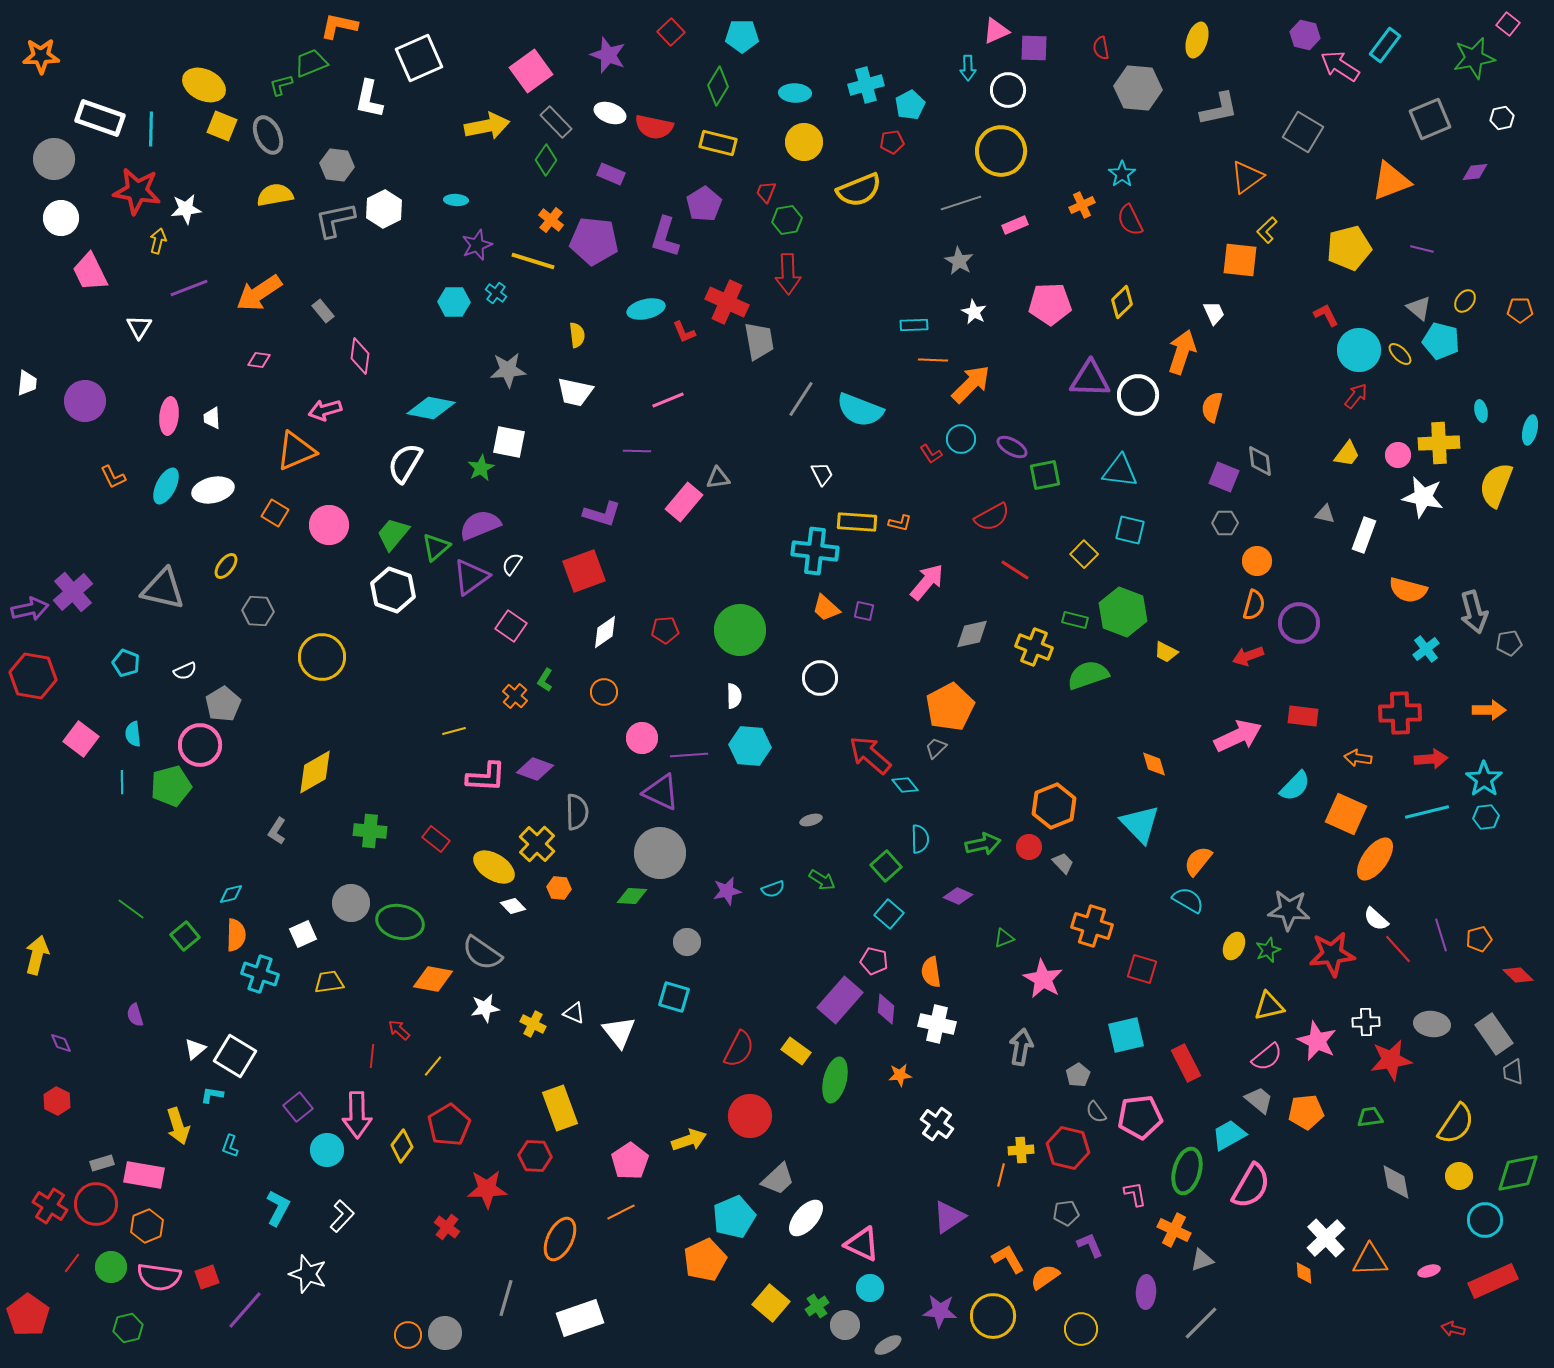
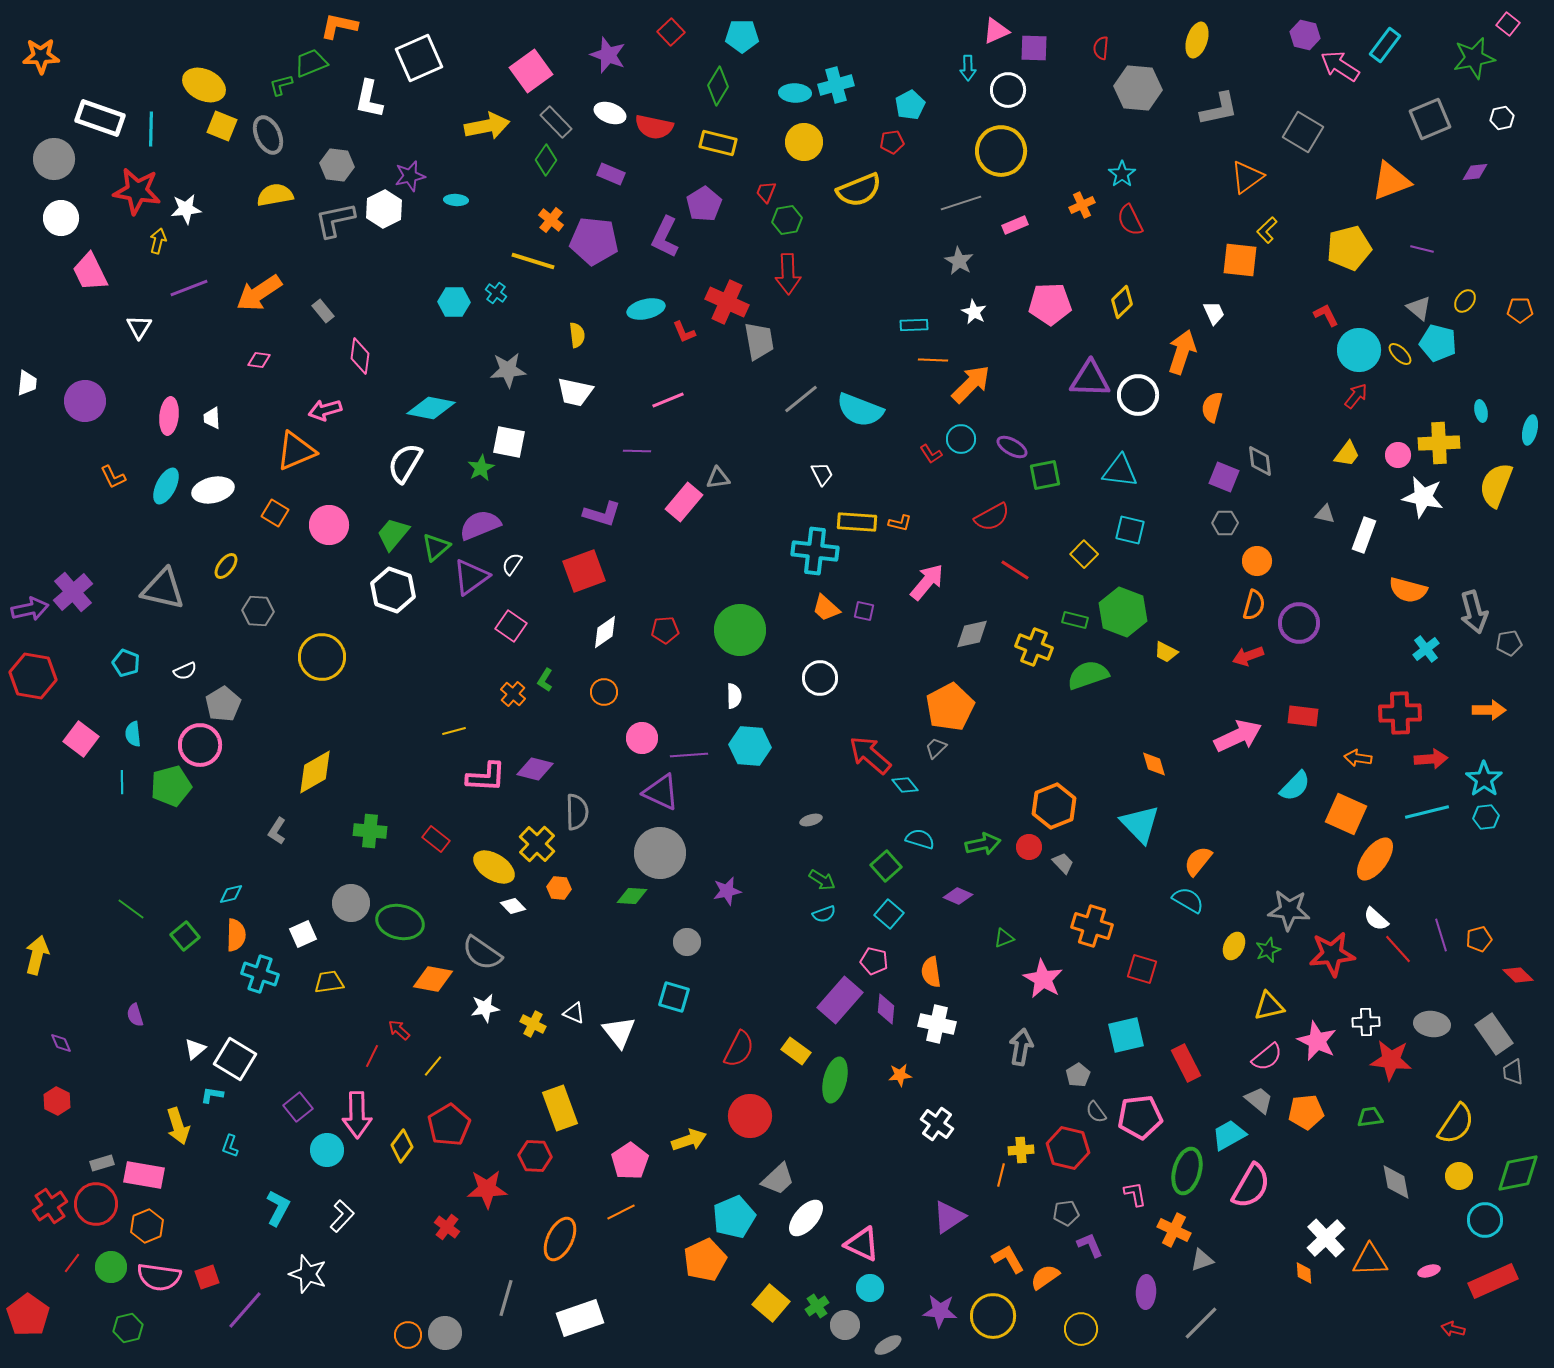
red semicircle at (1101, 48): rotated 15 degrees clockwise
cyan cross at (866, 85): moved 30 px left
purple L-shape at (665, 237): rotated 9 degrees clockwise
purple star at (477, 245): moved 67 px left, 69 px up; rotated 8 degrees clockwise
cyan pentagon at (1441, 341): moved 3 px left, 2 px down
gray line at (801, 399): rotated 18 degrees clockwise
orange cross at (515, 696): moved 2 px left, 2 px up
purple diamond at (535, 769): rotated 6 degrees counterclockwise
cyan semicircle at (920, 839): rotated 72 degrees counterclockwise
cyan semicircle at (773, 889): moved 51 px right, 25 px down
white square at (235, 1056): moved 3 px down
red line at (372, 1056): rotated 20 degrees clockwise
red star at (1391, 1060): rotated 15 degrees clockwise
red cross at (50, 1206): rotated 24 degrees clockwise
